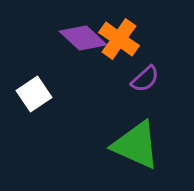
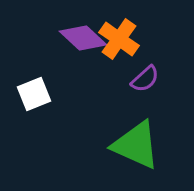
white square: rotated 12 degrees clockwise
